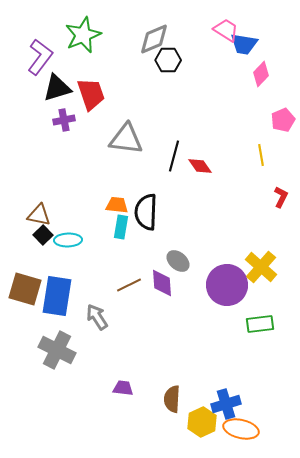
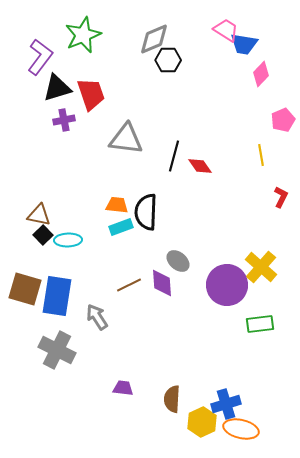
cyan rectangle: rotated 60 degrees clockwise
